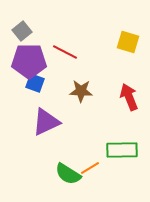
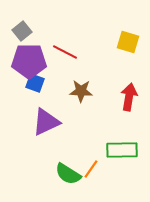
red arrow: rotated 32 degrees clockwise
orange line: moved 1 px right, 1 px down; rotated 24 degrees counterclockwise
